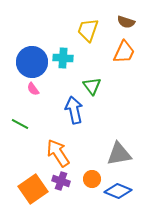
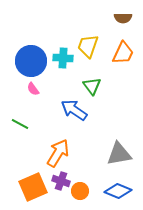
brown semicircle: moved 3 px left, 4 px up; rotated 18 degrees counterclockwise
yellow trapezoid: moved 16 px down
orange trapezoid: moved 1 px left, 1 px down
blue circle: moved 1 px left, 1 px up
blue arrow: rotated 44 degrees counterclockwise
orange arrow: rotated 64 degrees clockwise
orange circle: moved 12 px left, 12 px down
orange square: moved 2 px up; rotated 12 degrees clockwise
